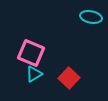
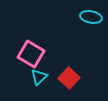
pink square: moved 1 px down; rotated 8 degrees clockwise
cyan triangle: moved 5 px right, 3 px down; rotated 12 degrees counterclockwise
